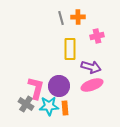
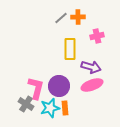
gray line: rotated 64 degrees clockwise
cyan star: moved 1 px right, 2 px down; rotated 12 degrees counterclockwise
